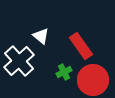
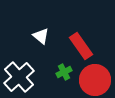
white cross: moved 16 px down
red circle: moved 2 px right
